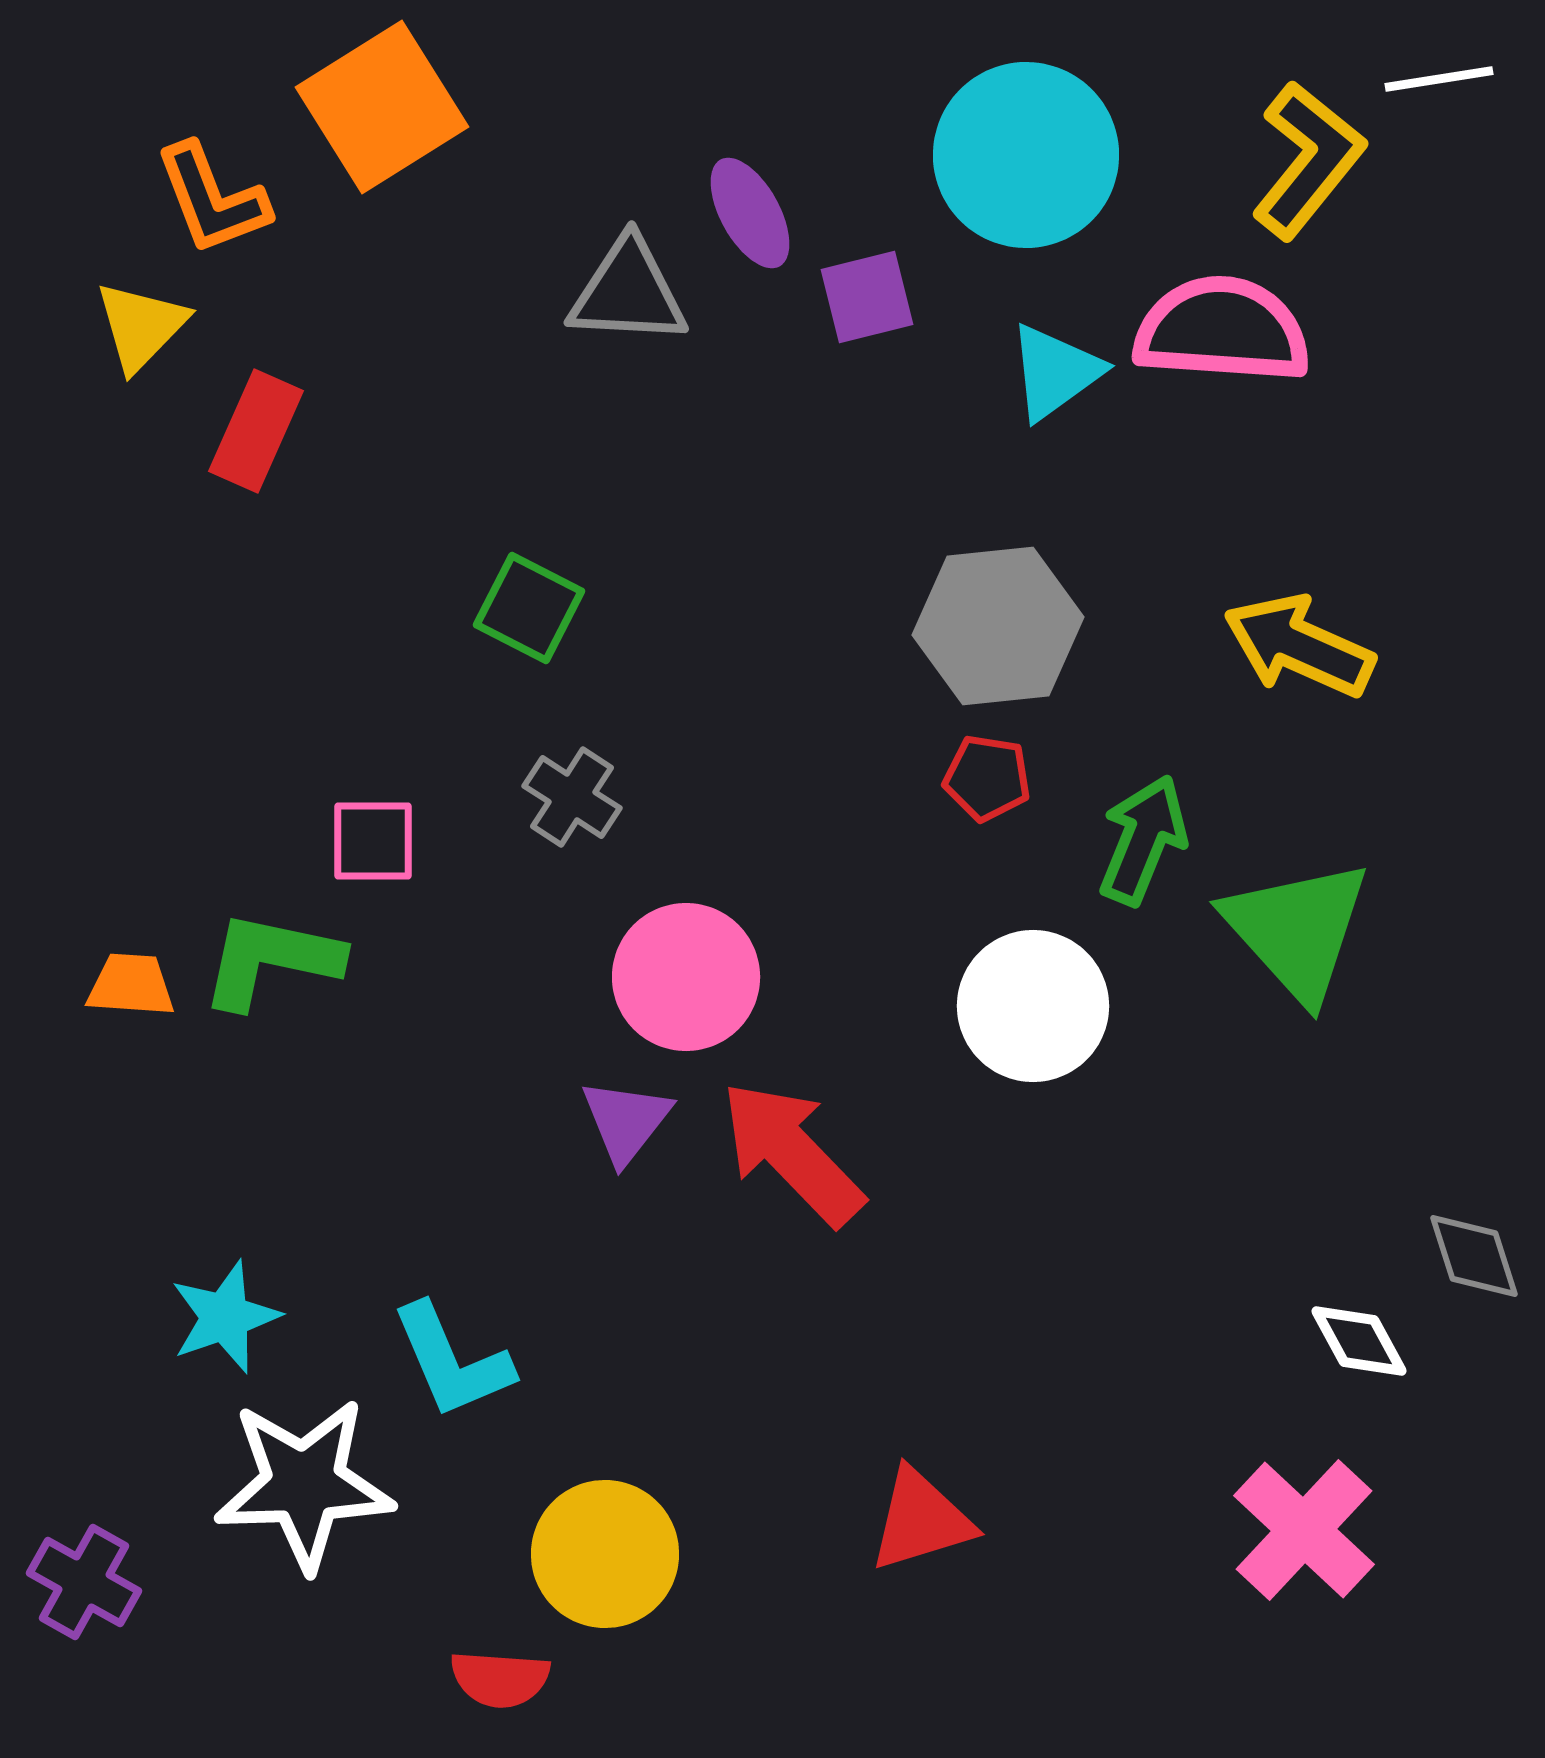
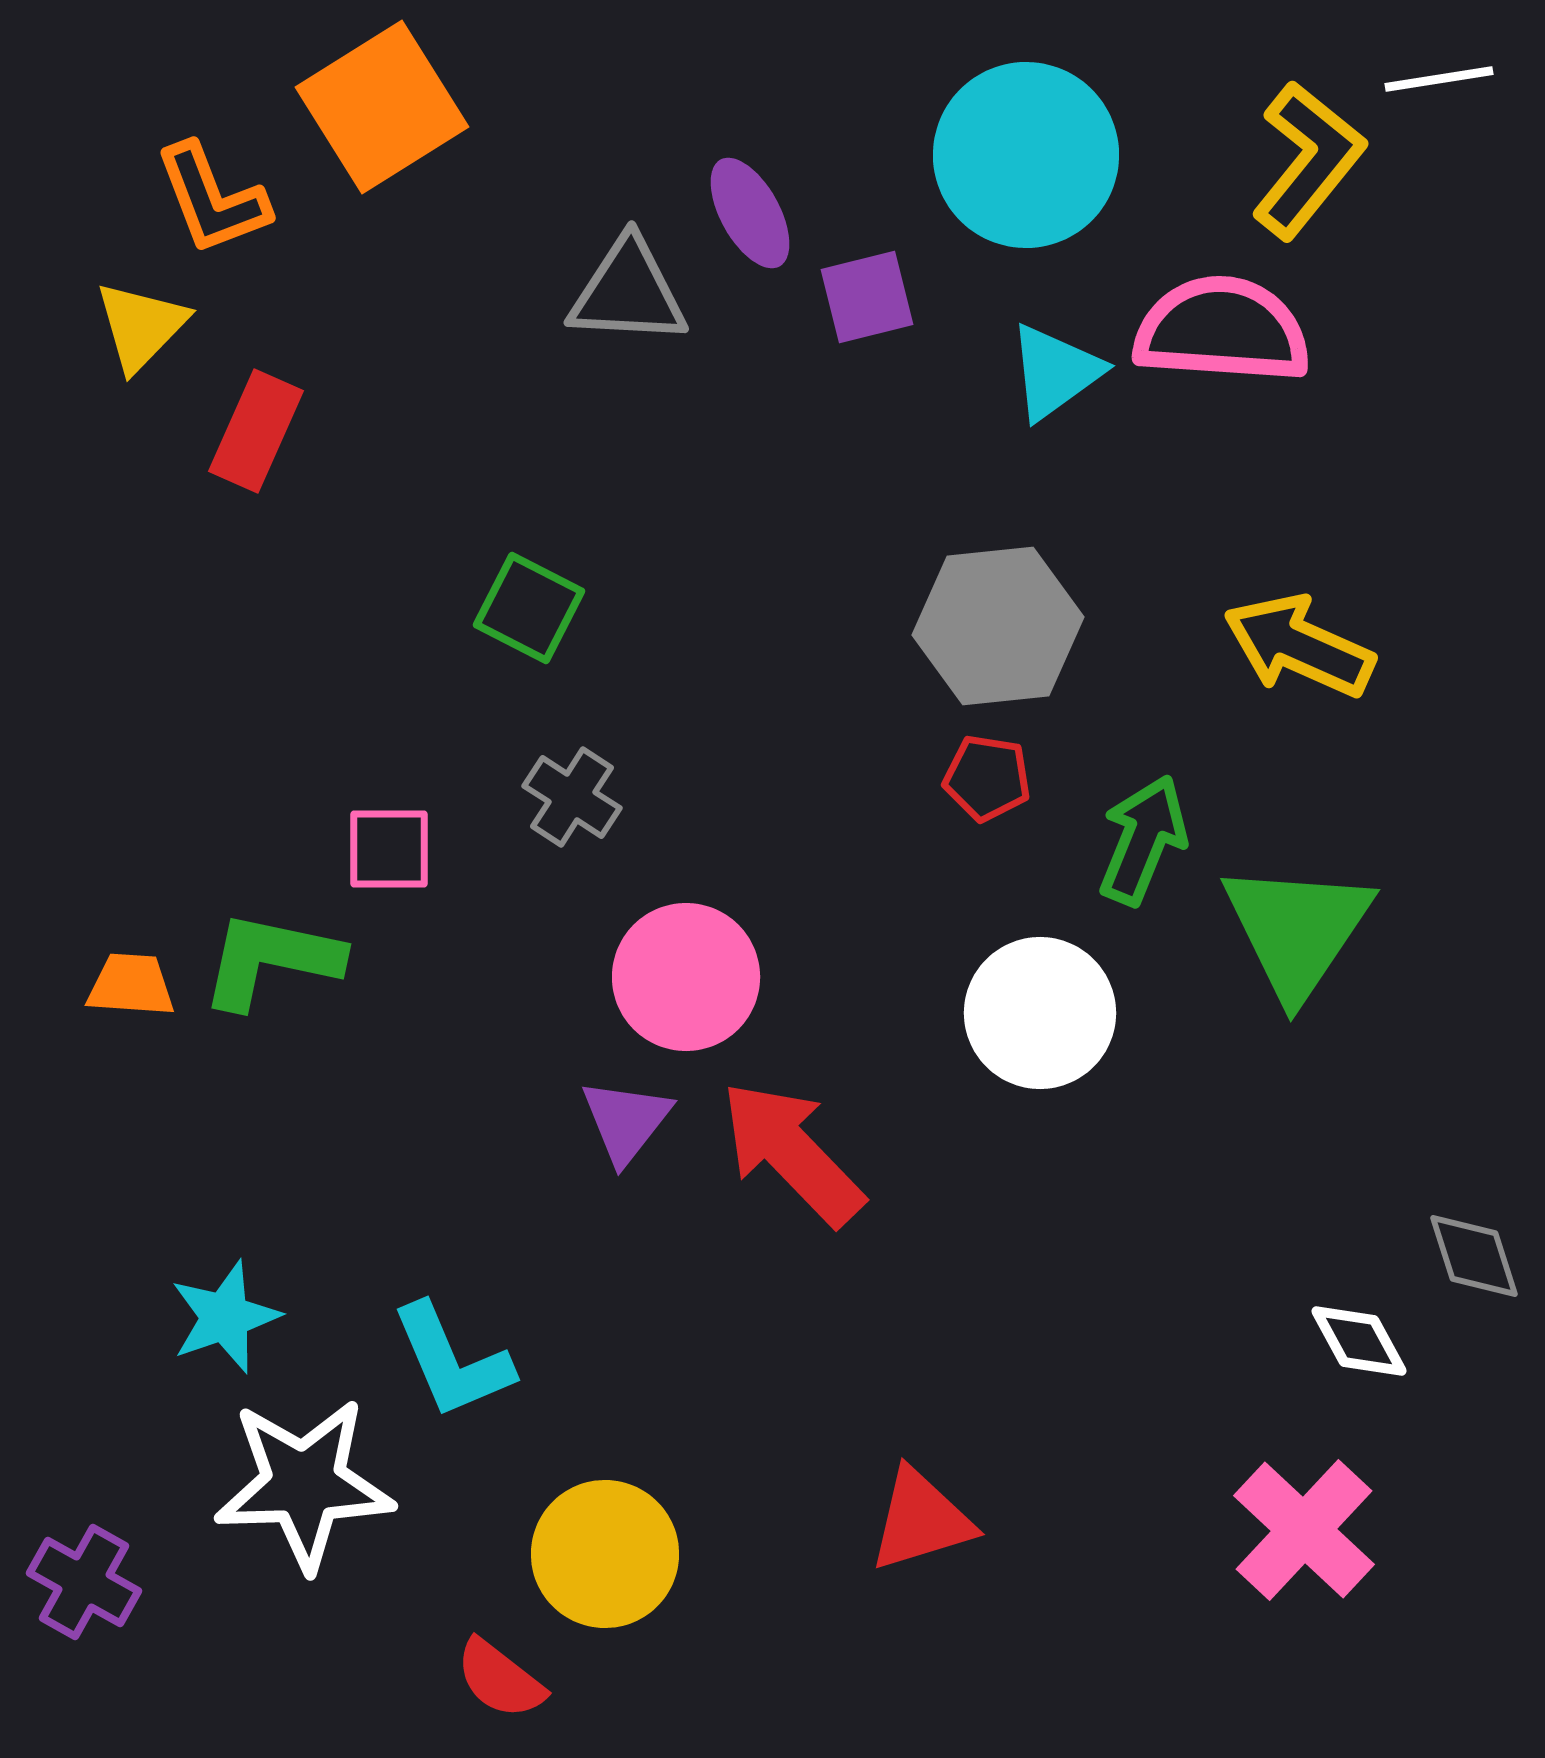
pink square: moved 16 px right, 8 px down
green triangle: rotated 16 degrees clockwise
white circle: moved 7 px right, 7 px down
red semicircle: rotated 34 degrees clockwise
